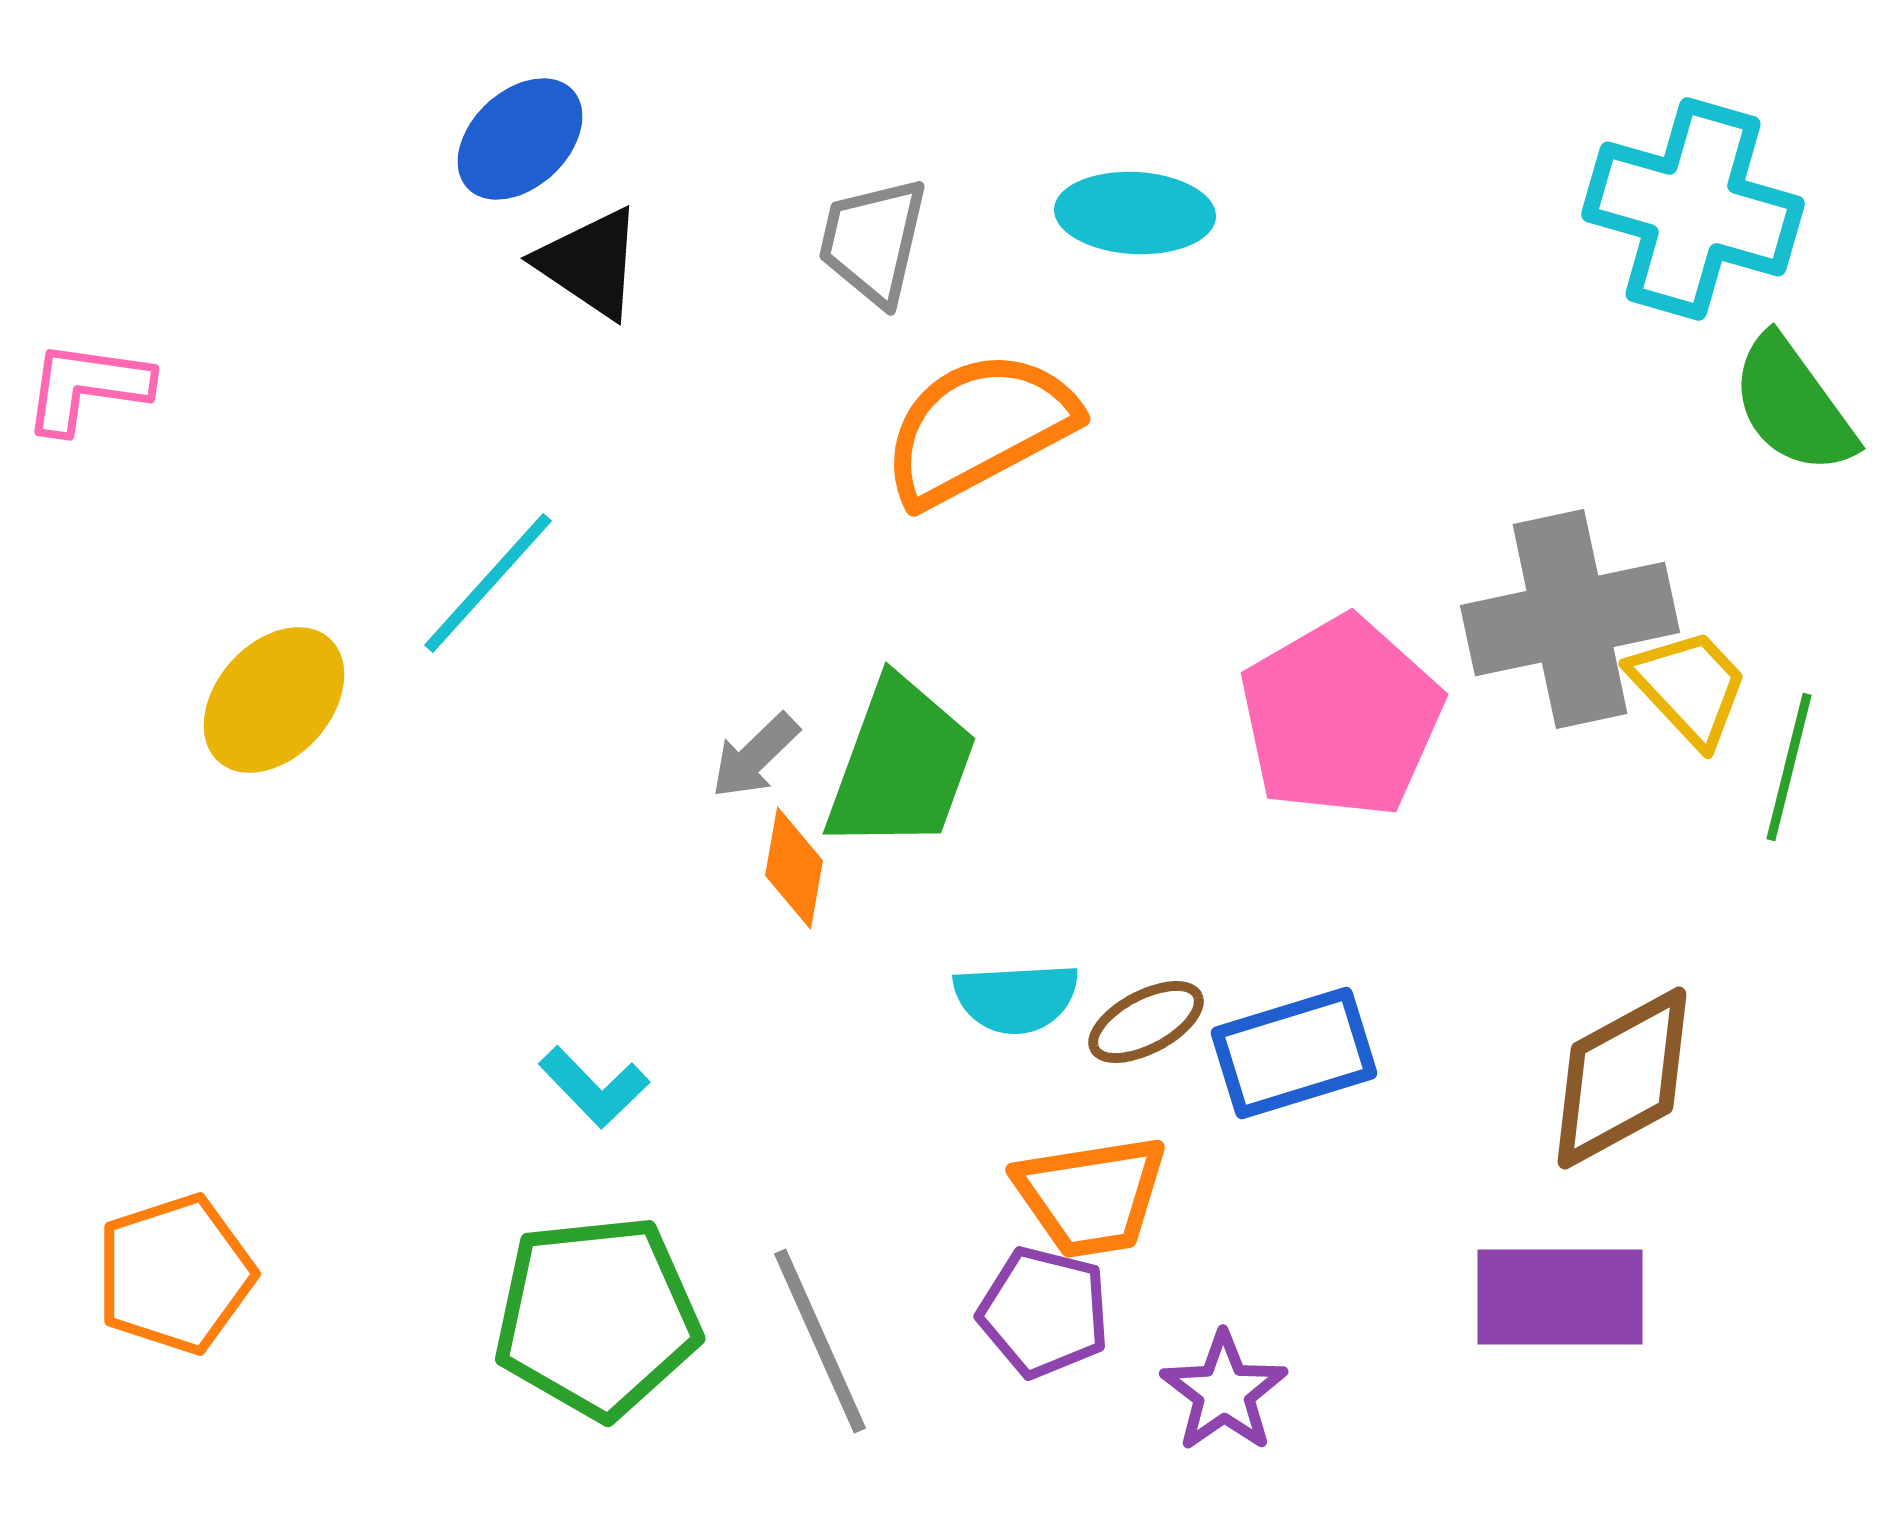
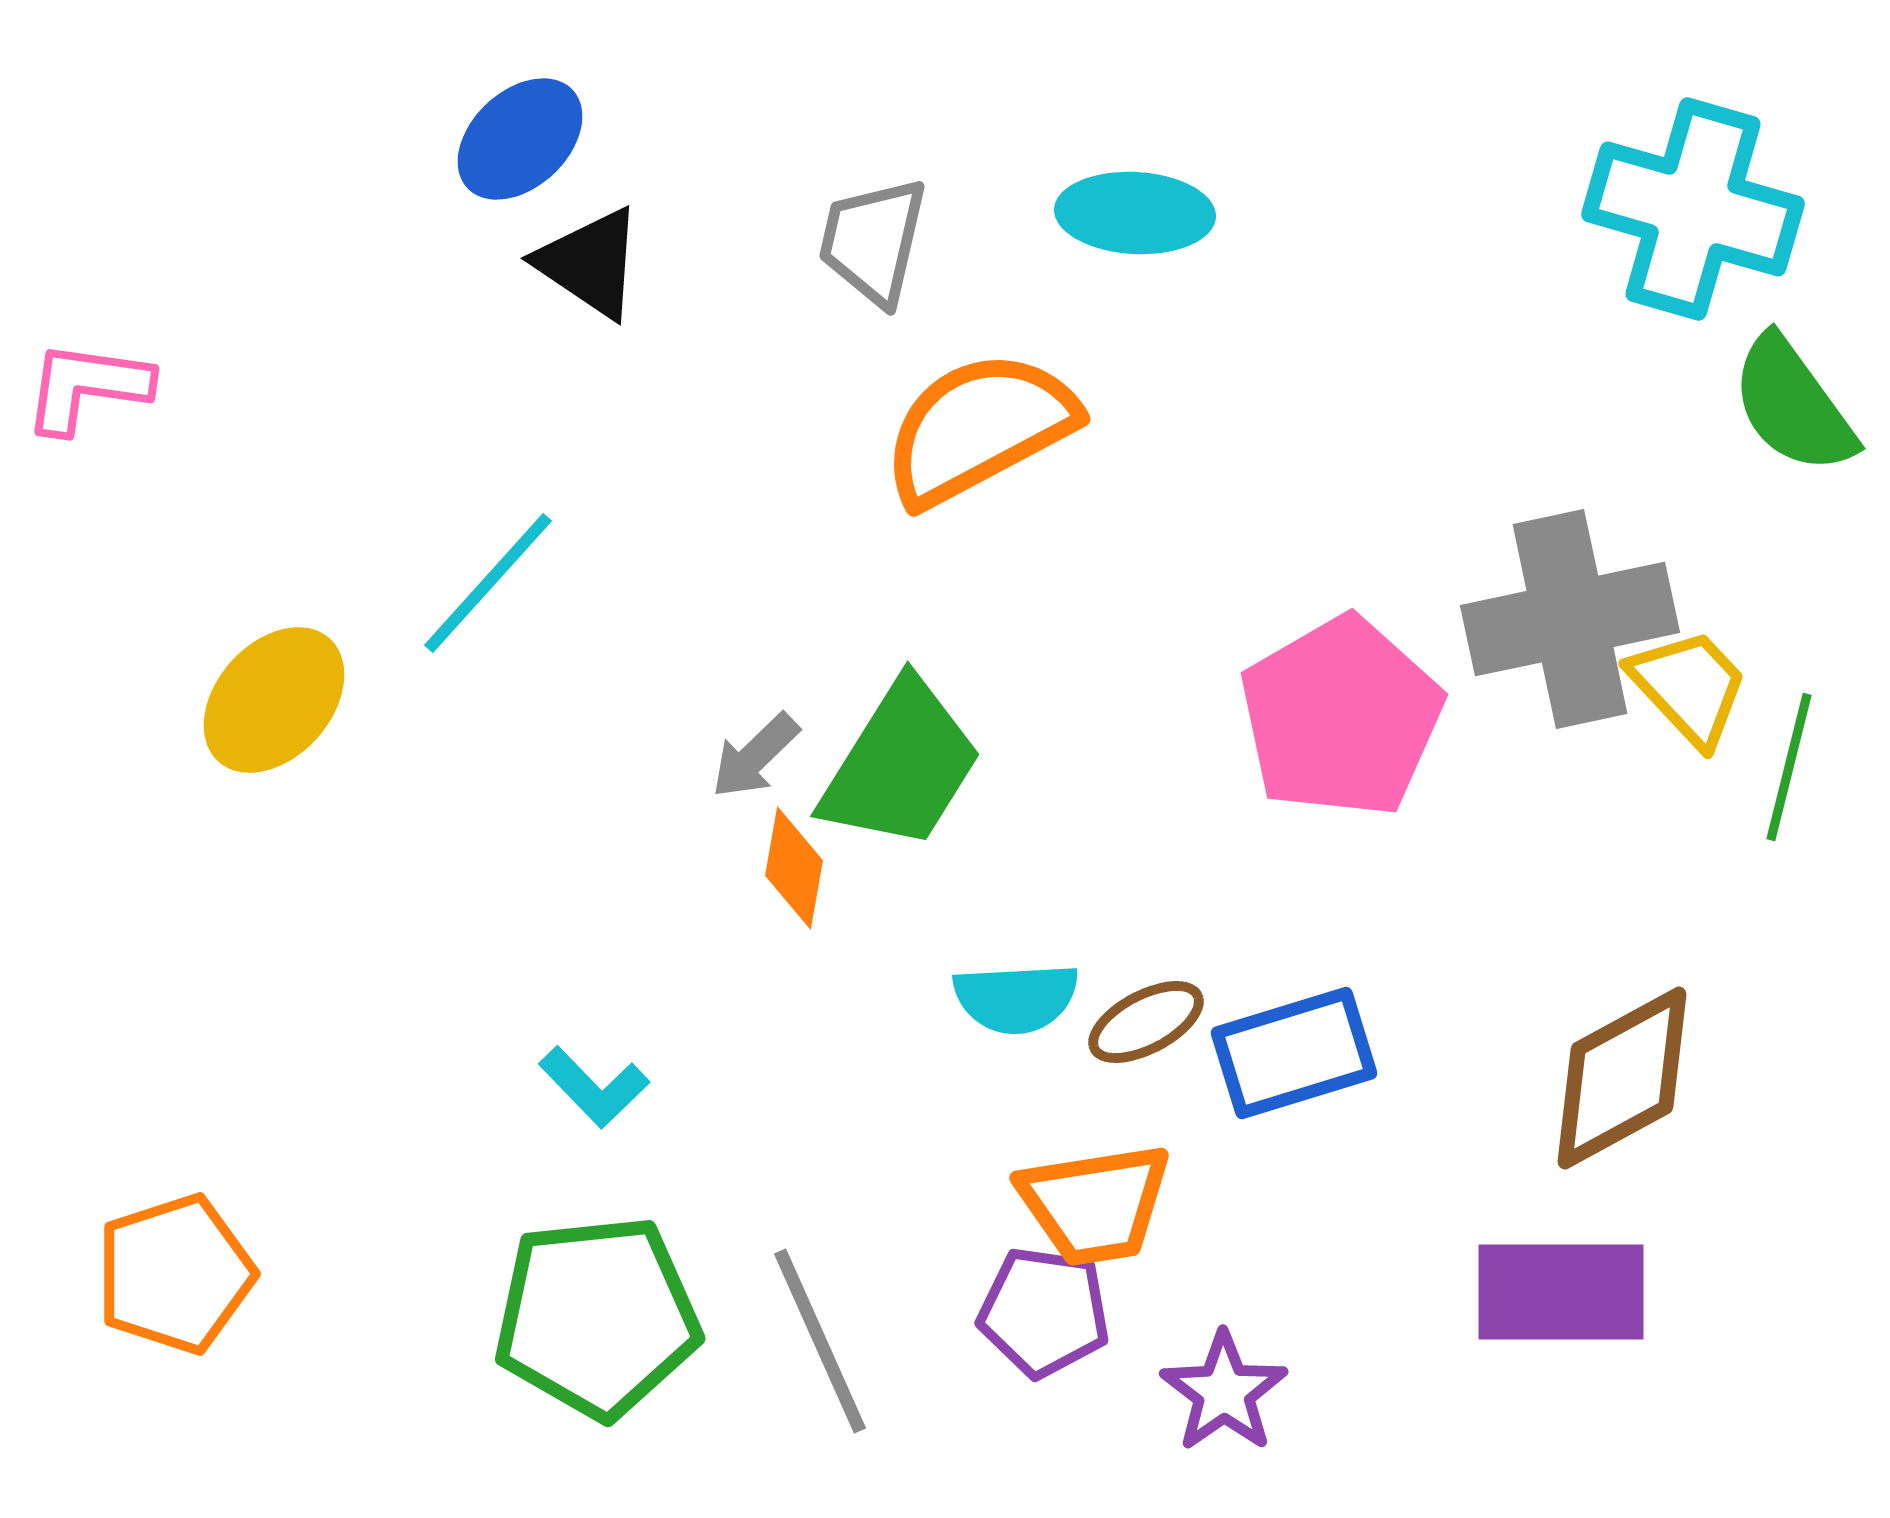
green trapezoid: rotated 12 degrees clockwise
orange trapezoid: moved 4 px right, 8 px down
purple rectangle: moved 1 px right, 5 px up
purple pentagon: rotated 6 degrees counterclockwise
